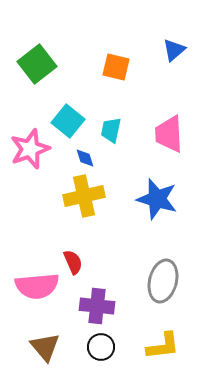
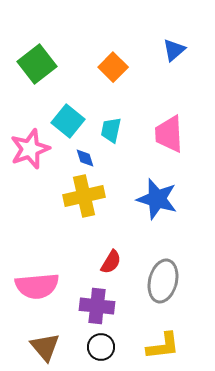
orange square: moved 3 px left; rotated 32 degrees clockwise
red semicircle: moved 38 px right; rotated 55 degrees clockwise
